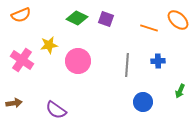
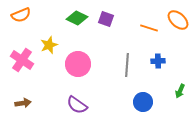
yellow star: rotated 12 degrees counterclockwise
pink circle: moved 3 px down
brown arrow: moved 9 px right
purple semicircle: moved 21 px right, 5 px up
